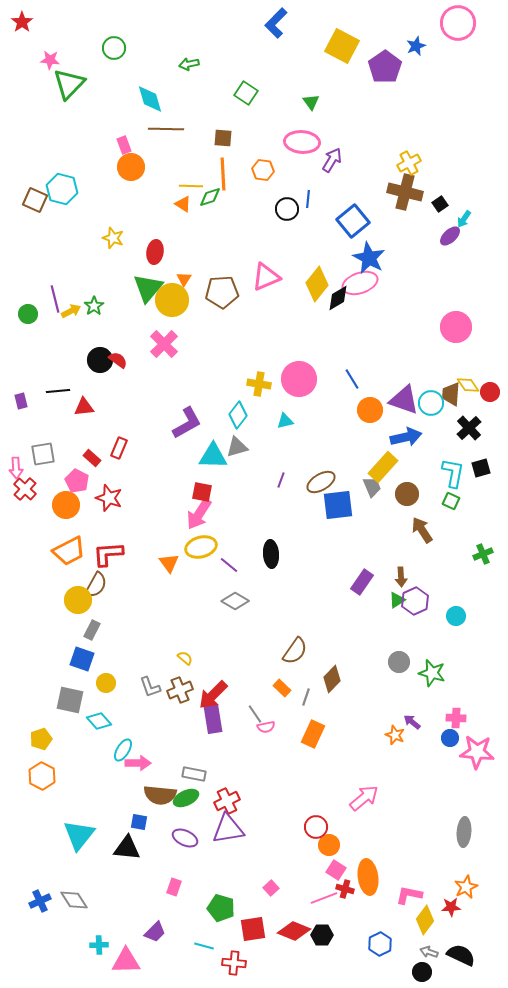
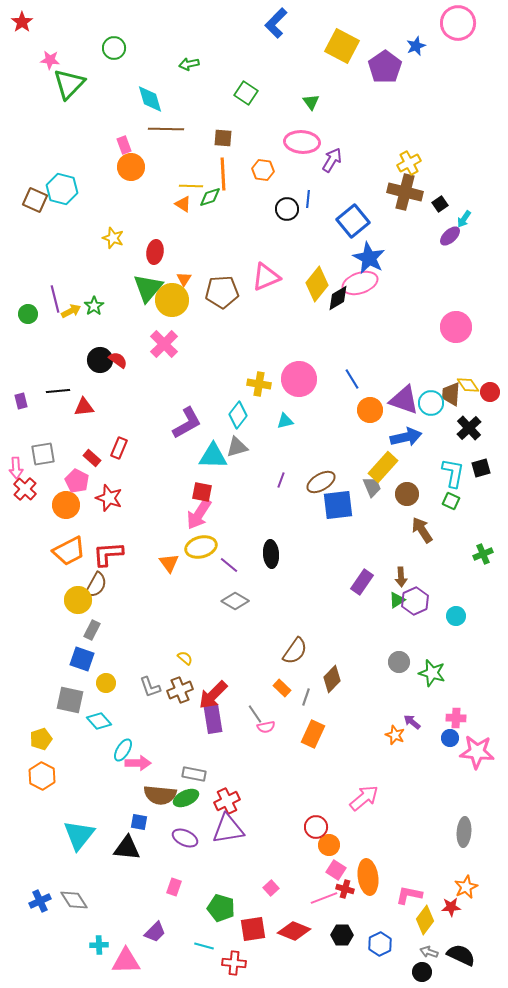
black hexagon at (322, 935): moved 20 px right
